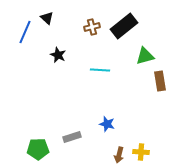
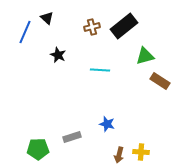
brown rectangle: rotated 48 degrees counterclockwise
